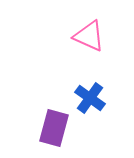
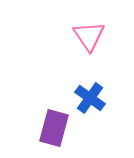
pink triangle: rotated 32 degrees clockwise
